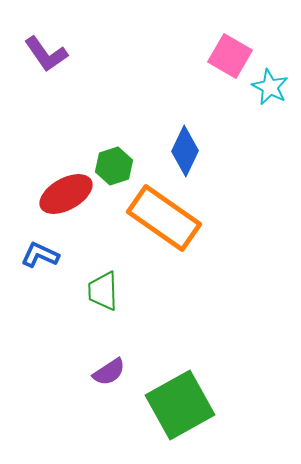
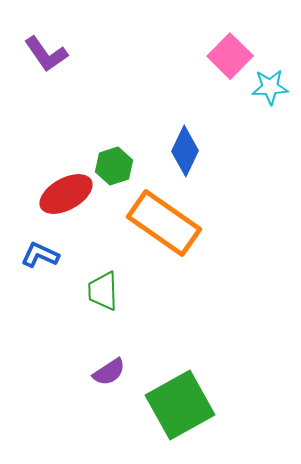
pink square: rotated 15 degrees clockwise
cyan star: rotated 30 degrees counterclockwise
orange rectangle: moved 5 px down
